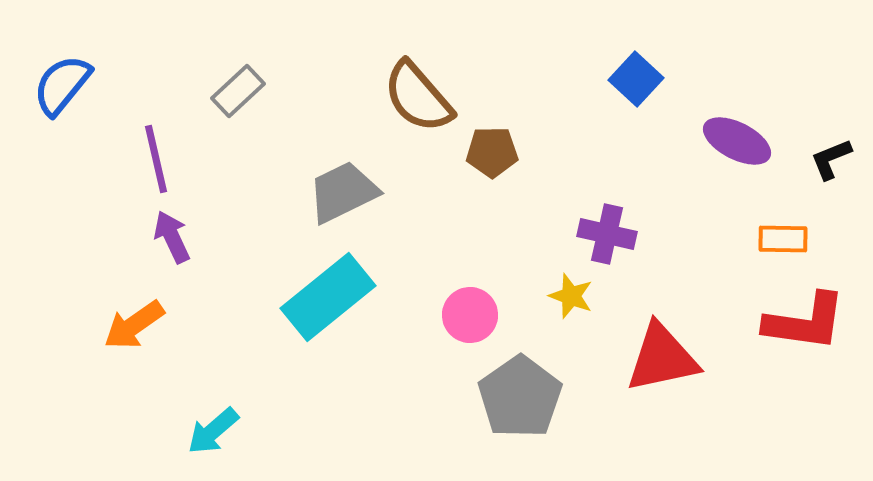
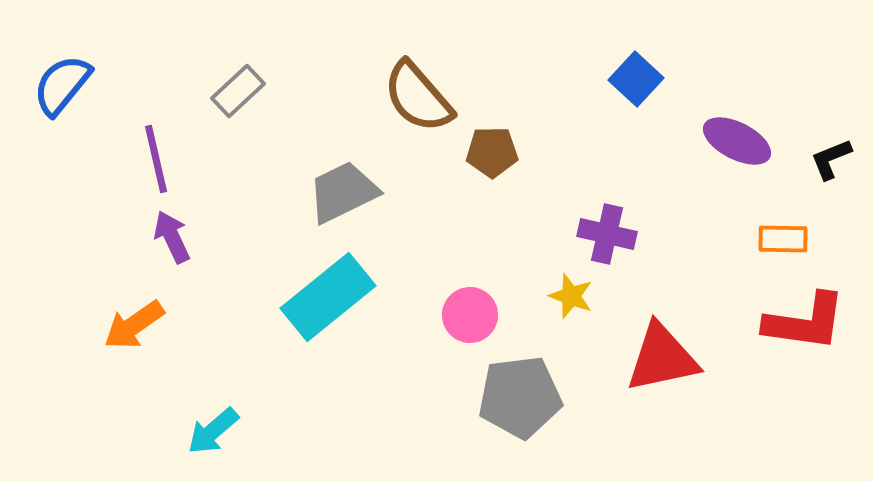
gray pentagon: rotated 28 degrees clockwise
